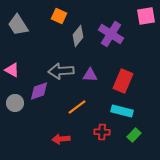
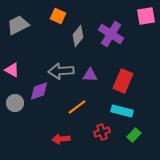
orange square: moved 1 px left
gray trapezoid: rotated 95 degrees clockwise
red cross: rotated 21 degrees counterclockwise
